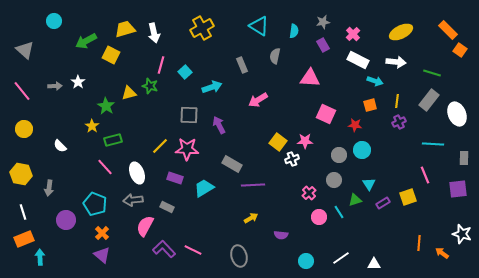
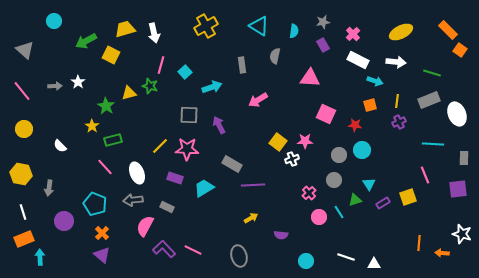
yellow cross at (202, 28): moved 4 px right, 2 px up
gray rectangle at (242, 65): rotated 14 degrees clockwise
gray rectangle at (429, 100): rotated 30 degrees clockwise
purple circle at (66, 220): moved 2 px left, 1 px down
orange arrow at (442, 253): rotated 32 degrees counterclockwise
white line at (341, 258): moved 5 px right, 1 px up; rotated 54 degrees clockwise
